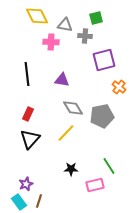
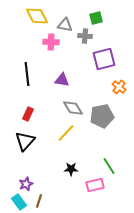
purple square: moved 1 px up
black triangle: moved 5 px left, 2 px down
